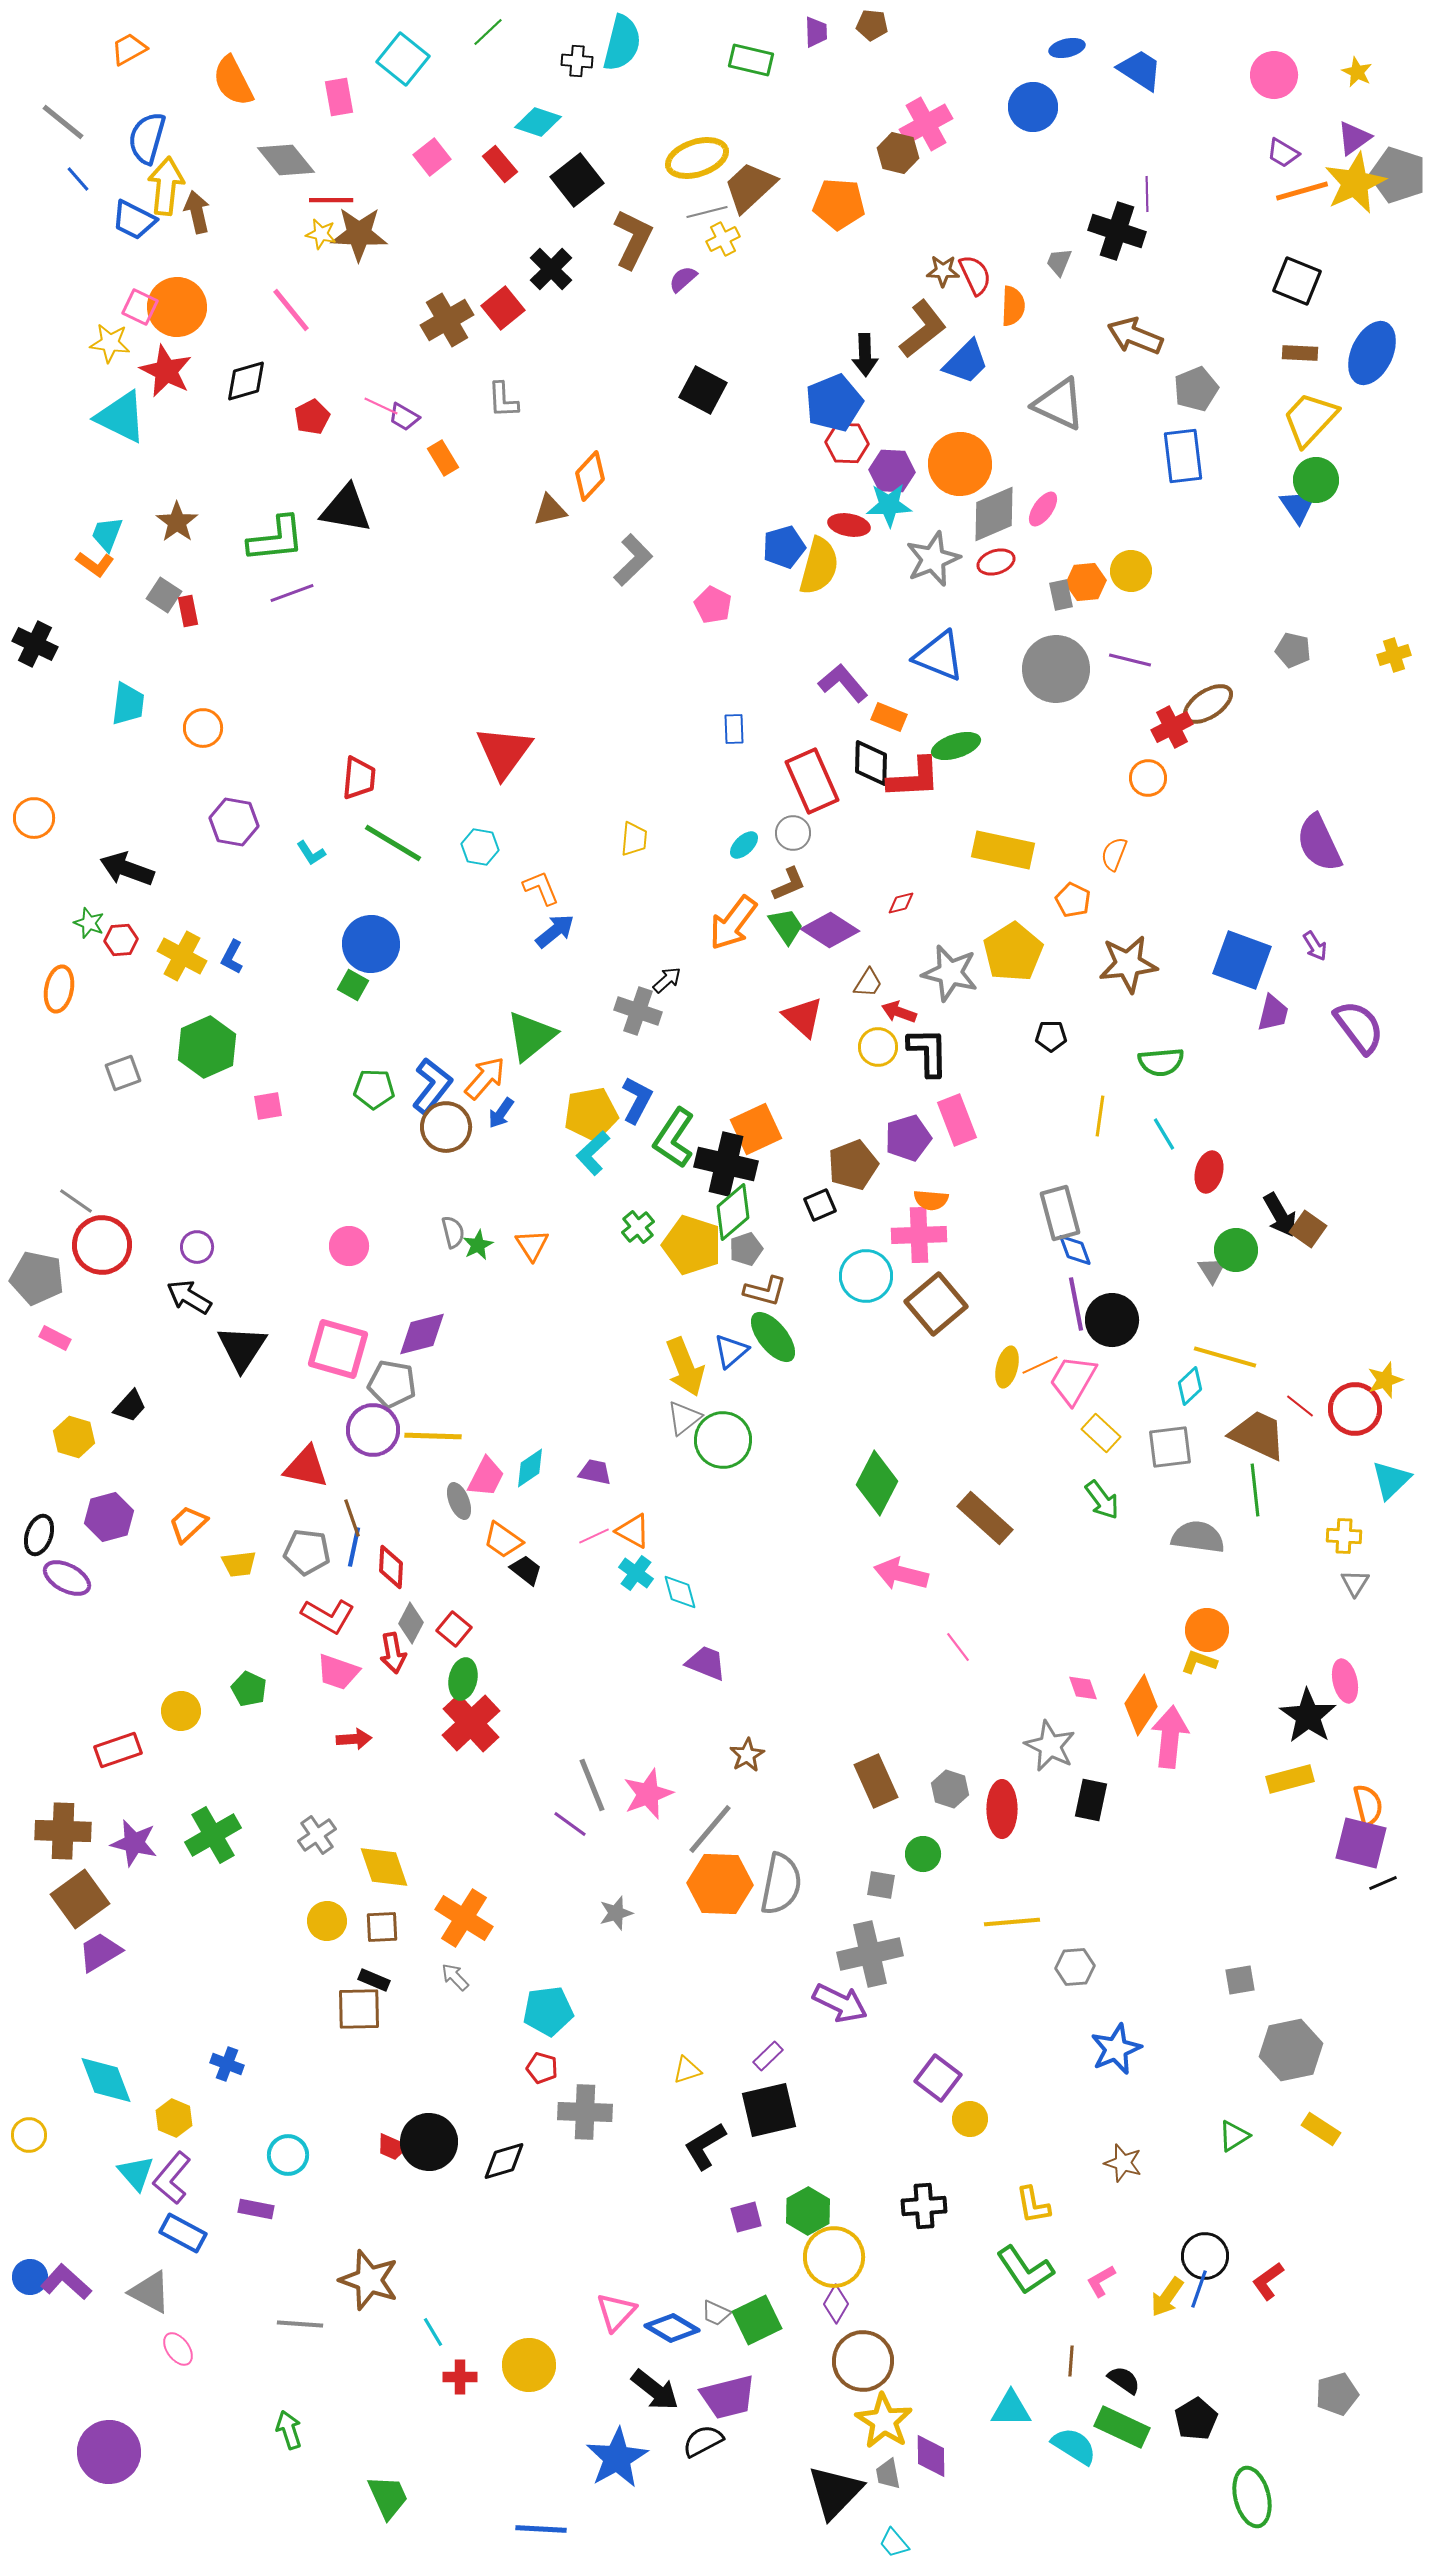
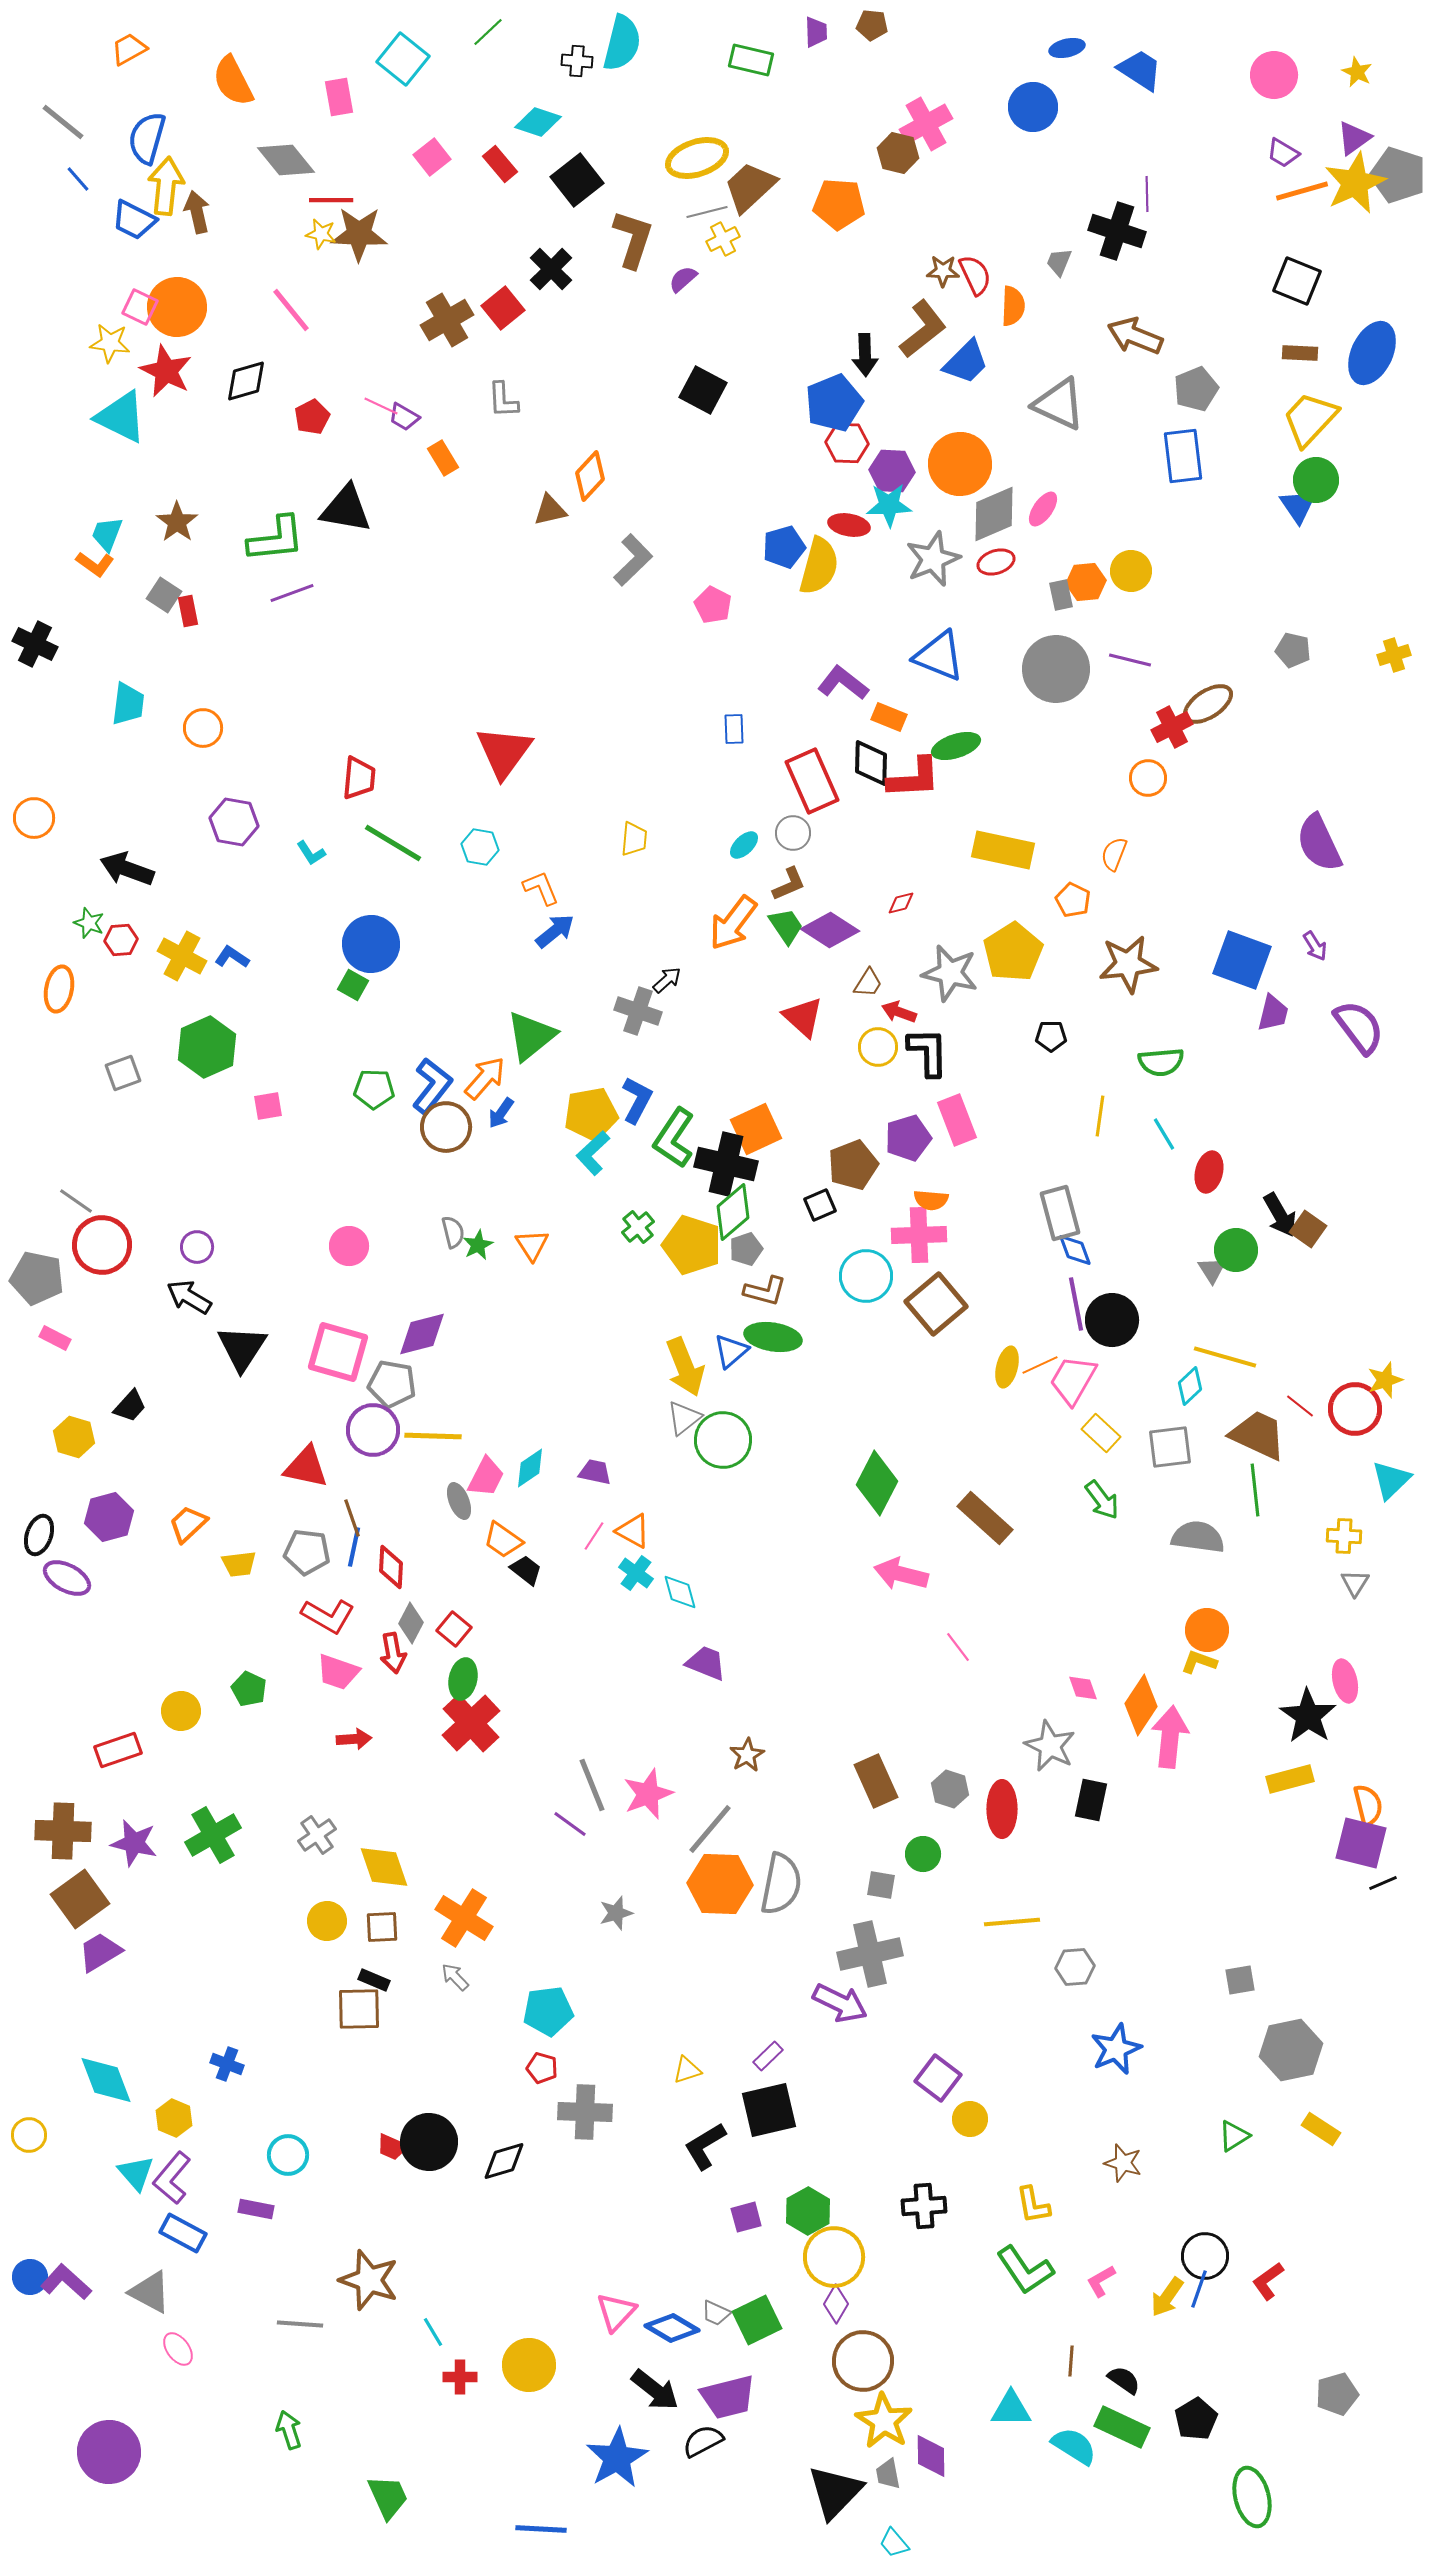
brown L-shape at (633, 239): rotated 8 degrees counterclockwise
purple L-shape at (843, 683): rotated 12 degrees counterclockwise
blue L-shape at (232, 957): rotated 96 degrees clockwise
green ellipse at (773, 1337): rotated 42 degrees counterclockwise
pink square at (338, 1349): moved 3 px down
pink line at (594, 1536): rotated 32 degrees counterclockwise
